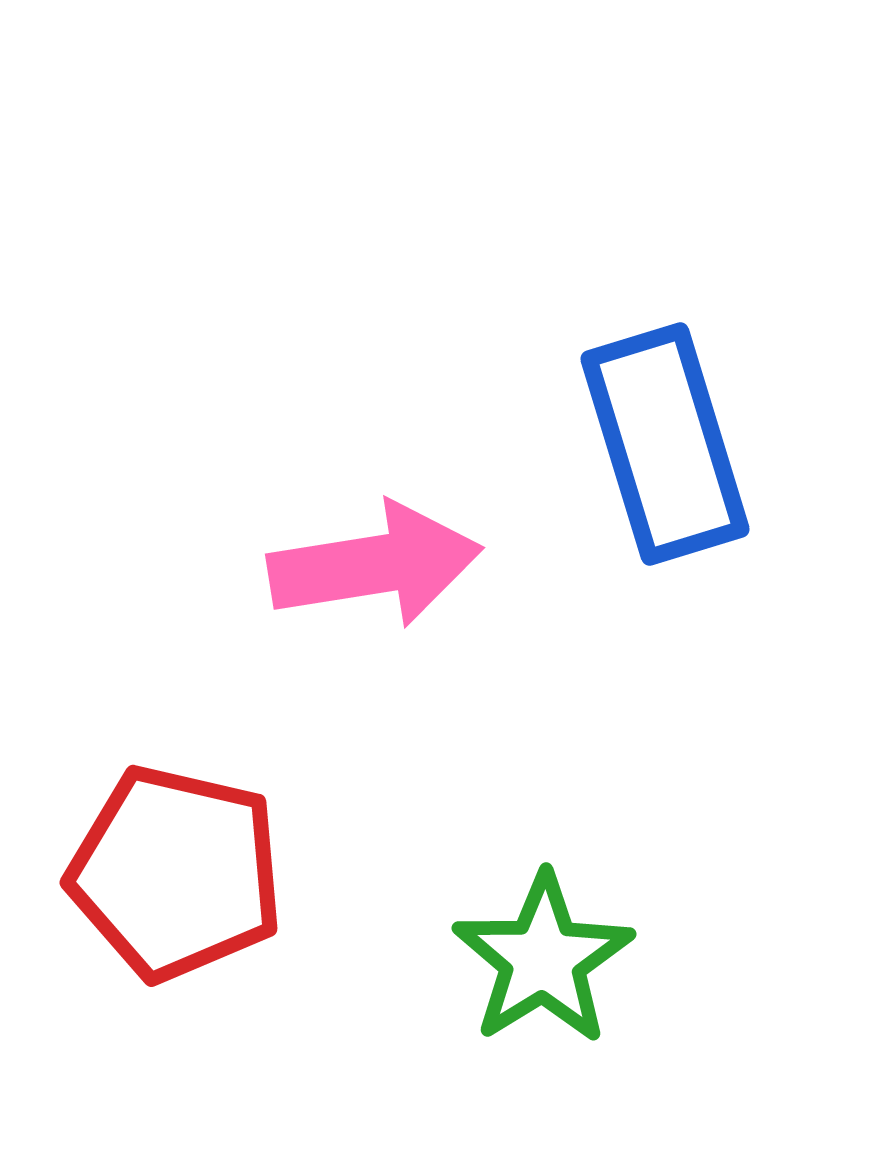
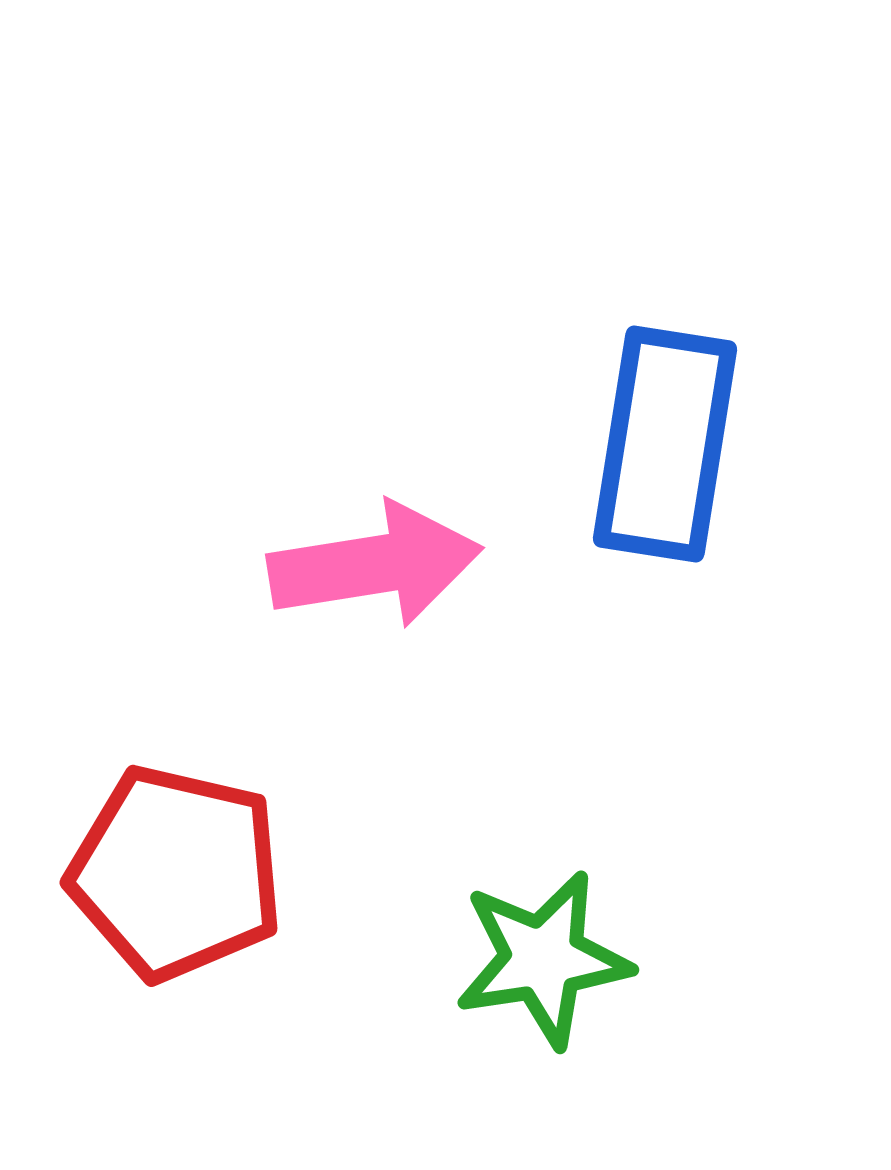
blue rectangle: rotated 26 degrees clockwise
green star: rotated 23 degrees clockwise
